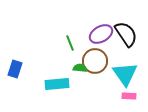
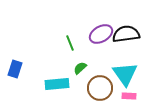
black semicircle: rotated 64 degrees counterclockwise
brown circle: moved 5 px right, 27 px down
green semicircle: rotated 48 degrees counterclockwise
